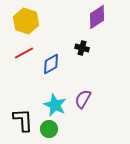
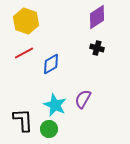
black cross: moved 15 px right
